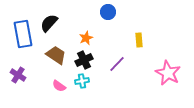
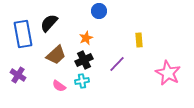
blue circle: moved 9 px left, 1 px up
brown trapezoid: rotated 105 degrees clockwise
